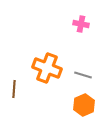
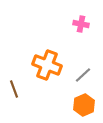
orange cross: moved 3 px up
gray line: rotated 60 degrees counterclockwise
brown line: rotated 24 degrees counterclockwise
